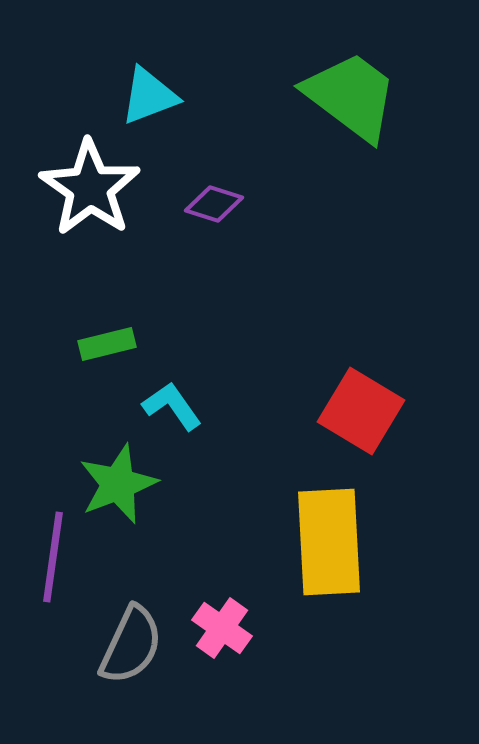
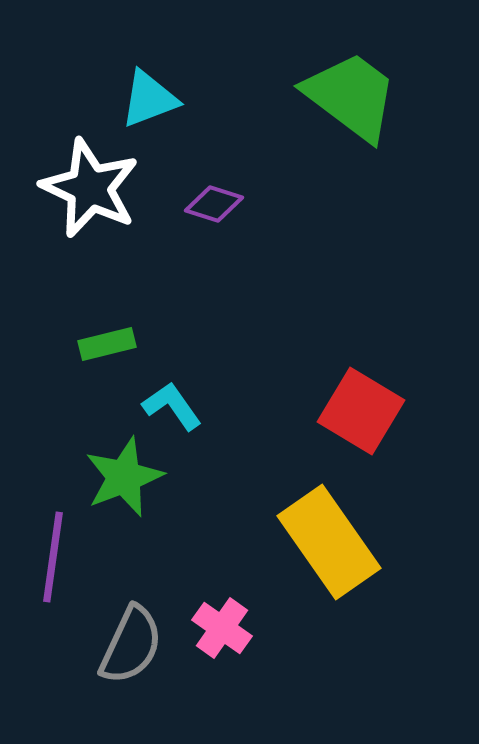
cyan triangle: moved 3 px down
white star: rotated 10 degrees counterclockwise
green star: moved 6 px right, 7 px up
yellow rectangle: rotated 32 degrees counterclockwise
